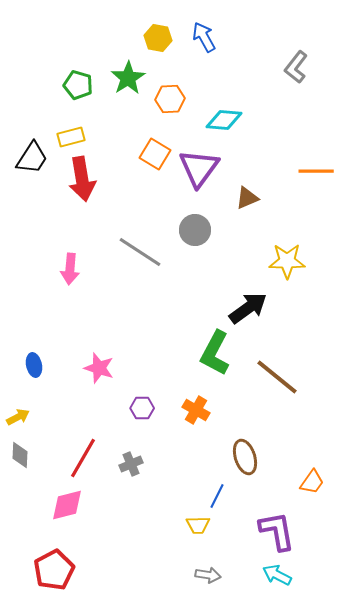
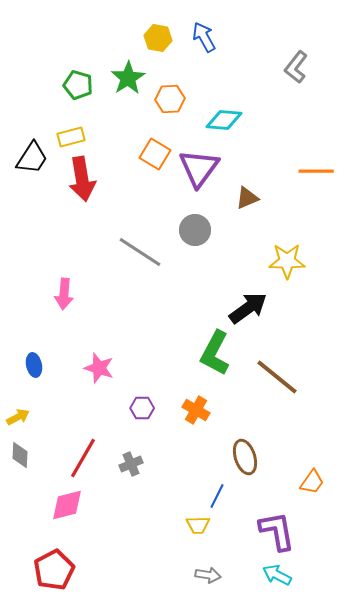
pink arrow: moved 6 px left, 25 px down
